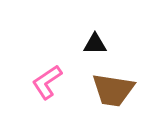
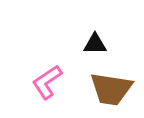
brown trapezoid: moved 2 px left, 1 px up
